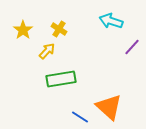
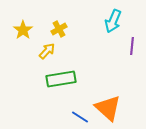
cyan arrow: moved 2 px right; rotated 85 degrees counterclockwise
yellow cross: rotated 28 degrees clockwise
purple line: moved 1 px up; rotated 36 degrees counterclockwise
orange triangle: moved 1 px left, 1 px down
